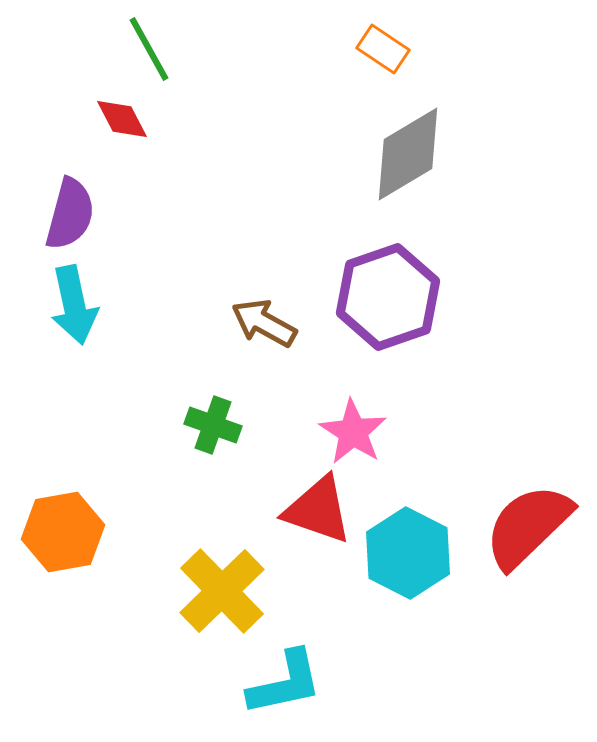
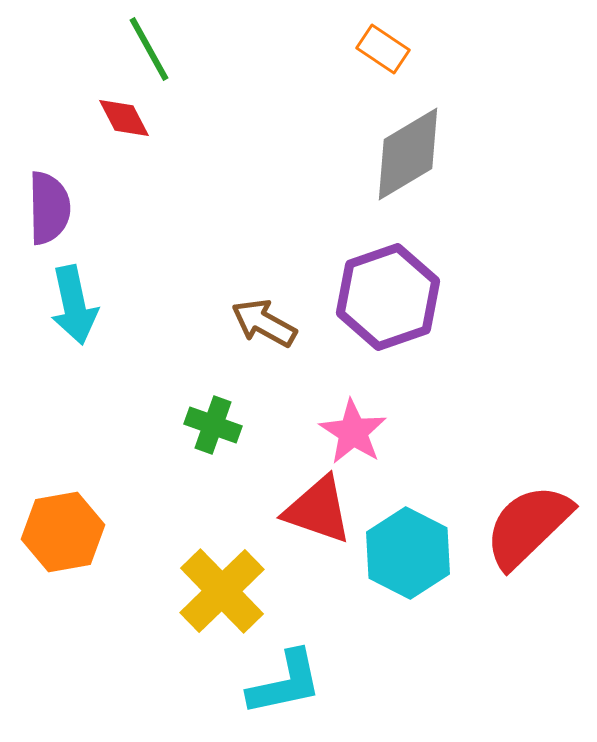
red diamond: moved 2 px right, 1 px up
purple semicircle: moved 21 px left, 6 px up; rotated 16 degrees counterclockwise
